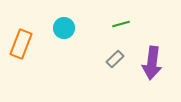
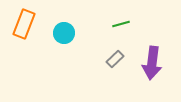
cyan circle: moved 5 px down
orange rectangle: moved 3 px right, 20 px up
